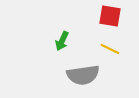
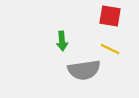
green arrow: rotated 30 degrees counterclockwise
gray semicircle: moved 1 px right, 5 px up
